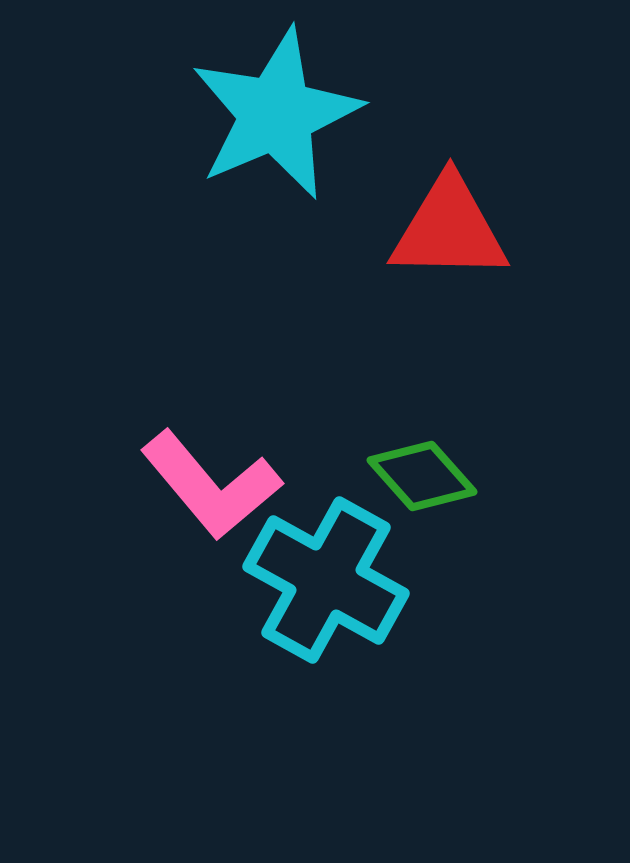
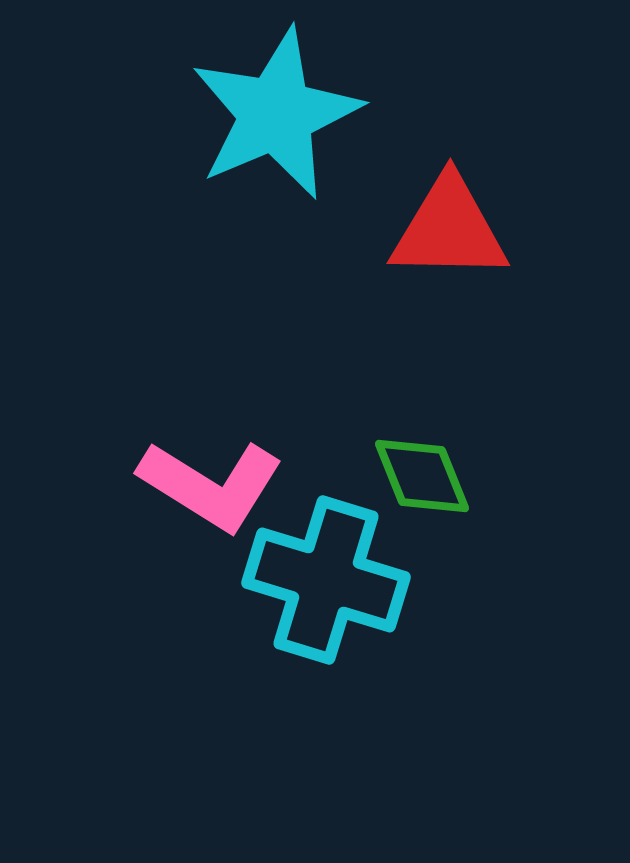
green diamond: rotated 20 degrees clockwise
pink L-shape: rotated 18 degrees counterclockwise
cyan cross: rotated 12 degrees counterclockwise
